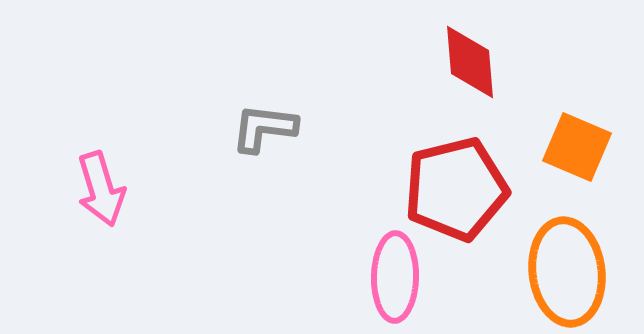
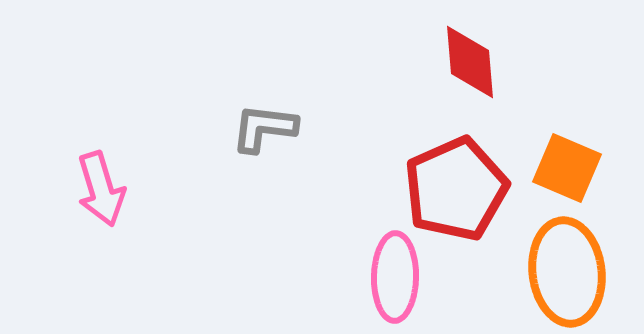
orange square: moved 10 px left, 21 px down
red pentagon: rotated 10 degrees counterclockwise
